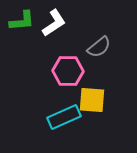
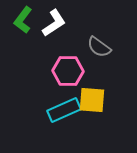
green L-shape: moved 1 px right, 1 px up; rotated 132 degrees clockwise
gray semicircle: rotated 75 degrees clockwise
cyan rectangle: moved 7 px up
